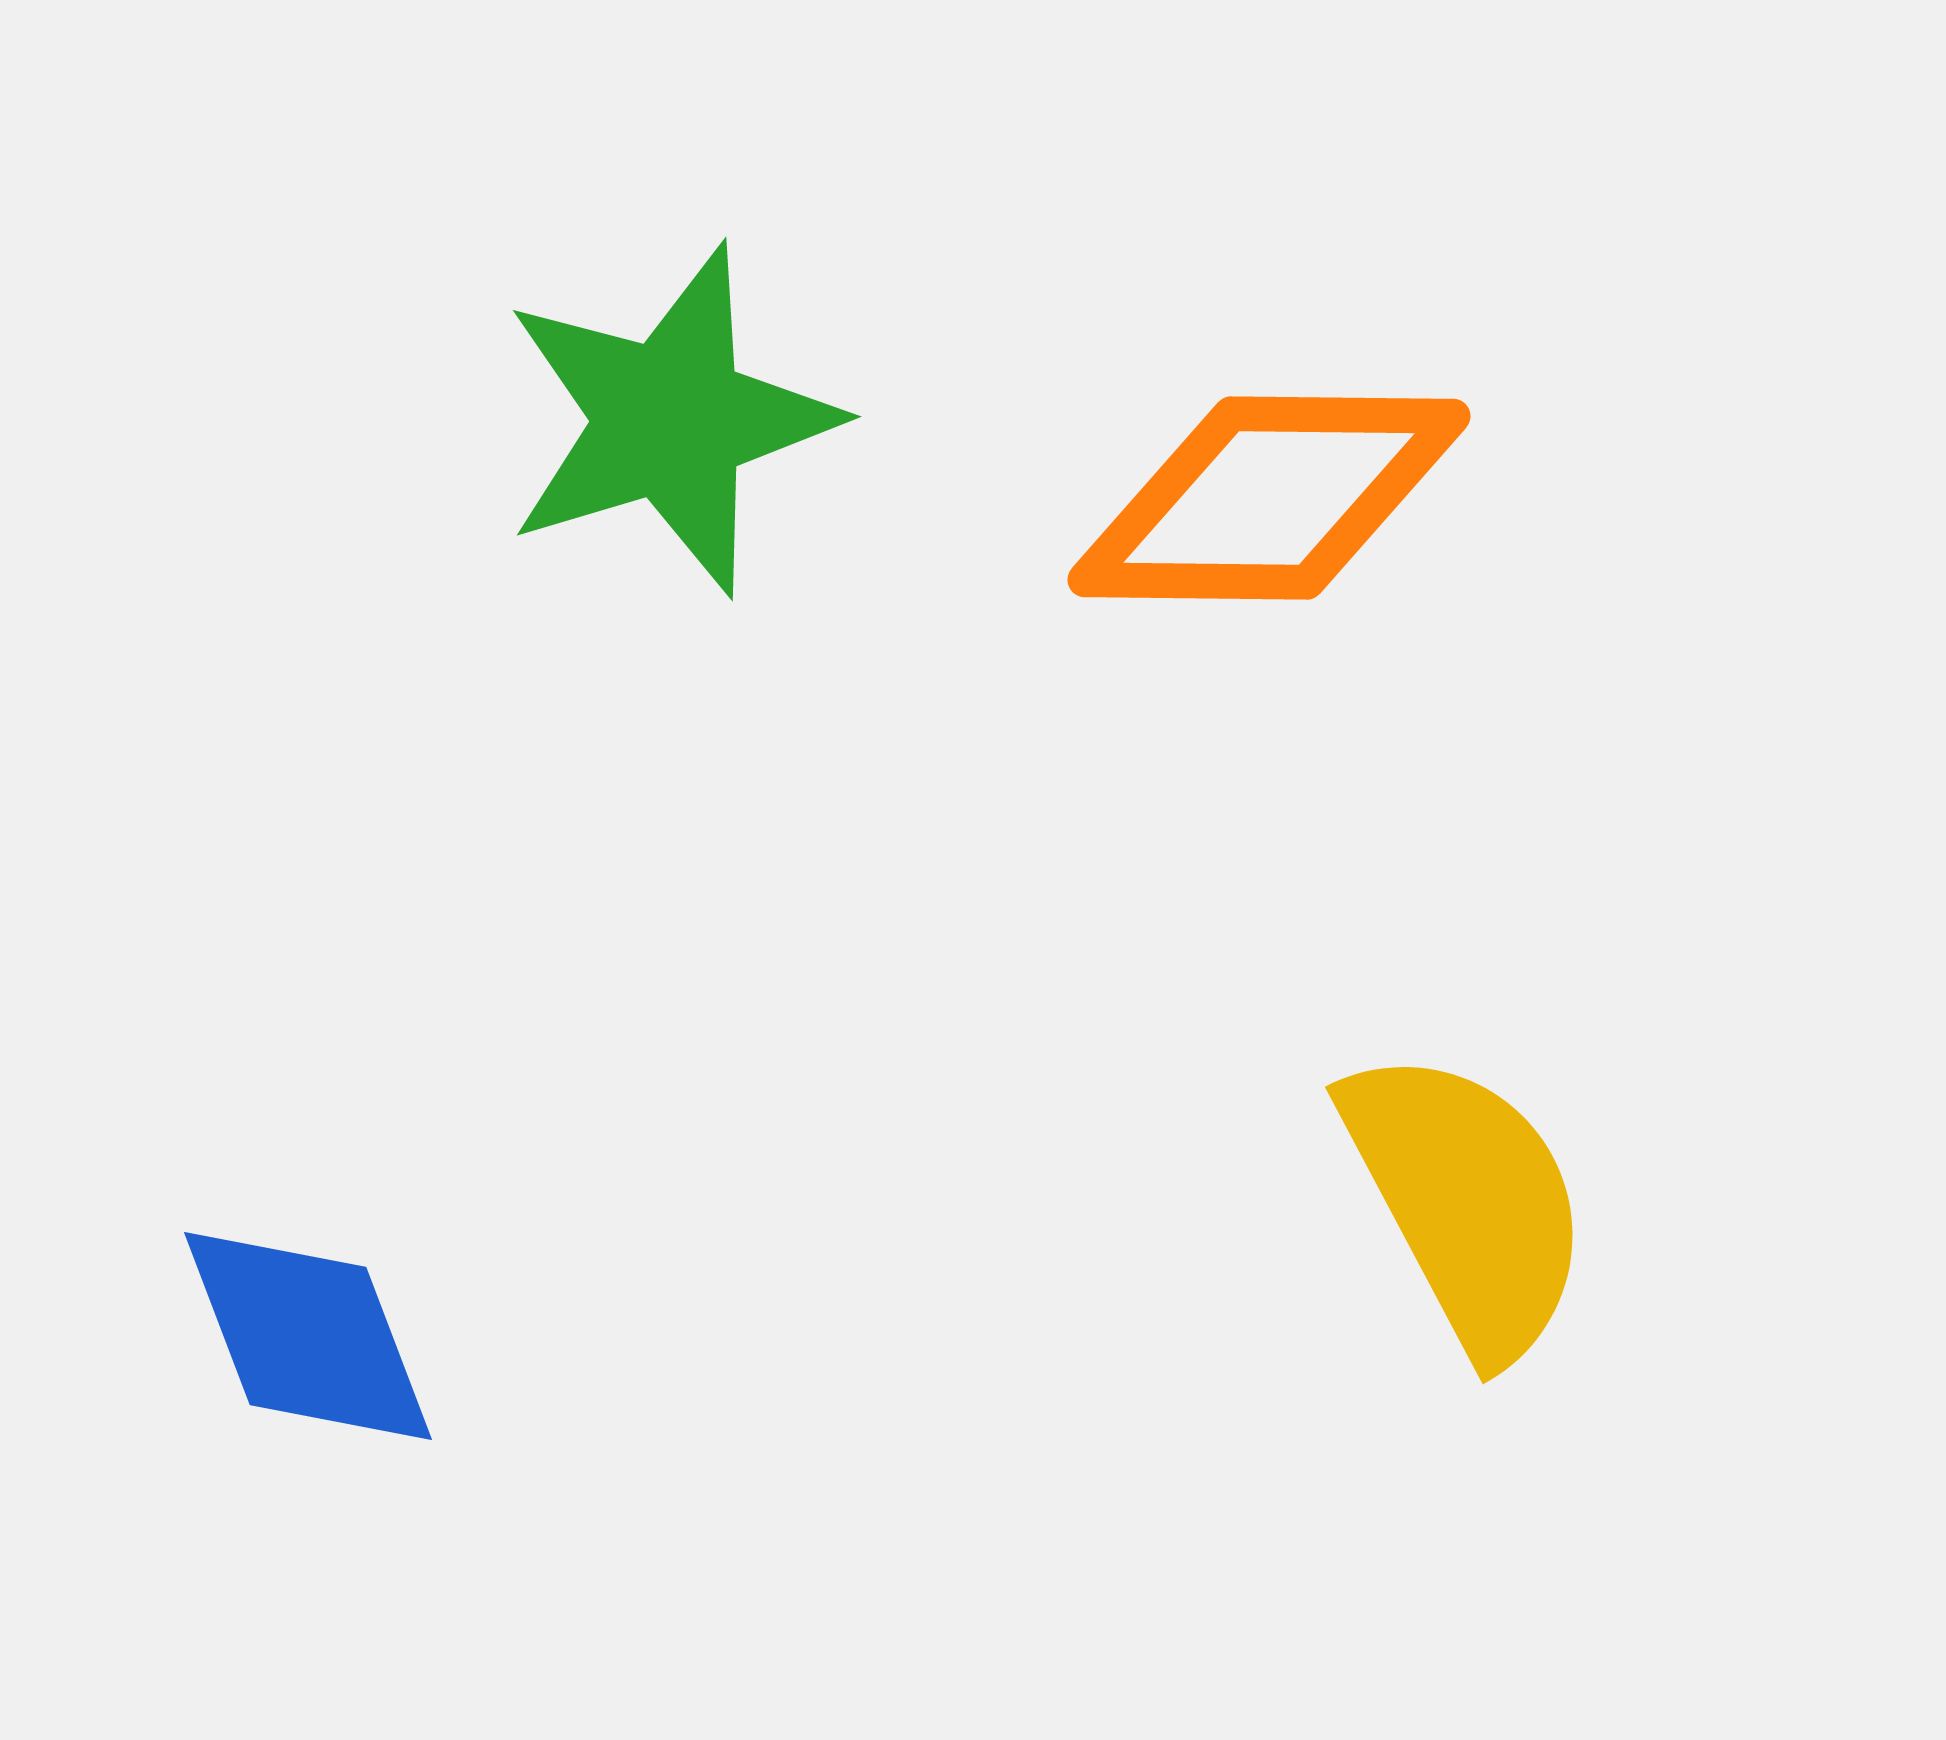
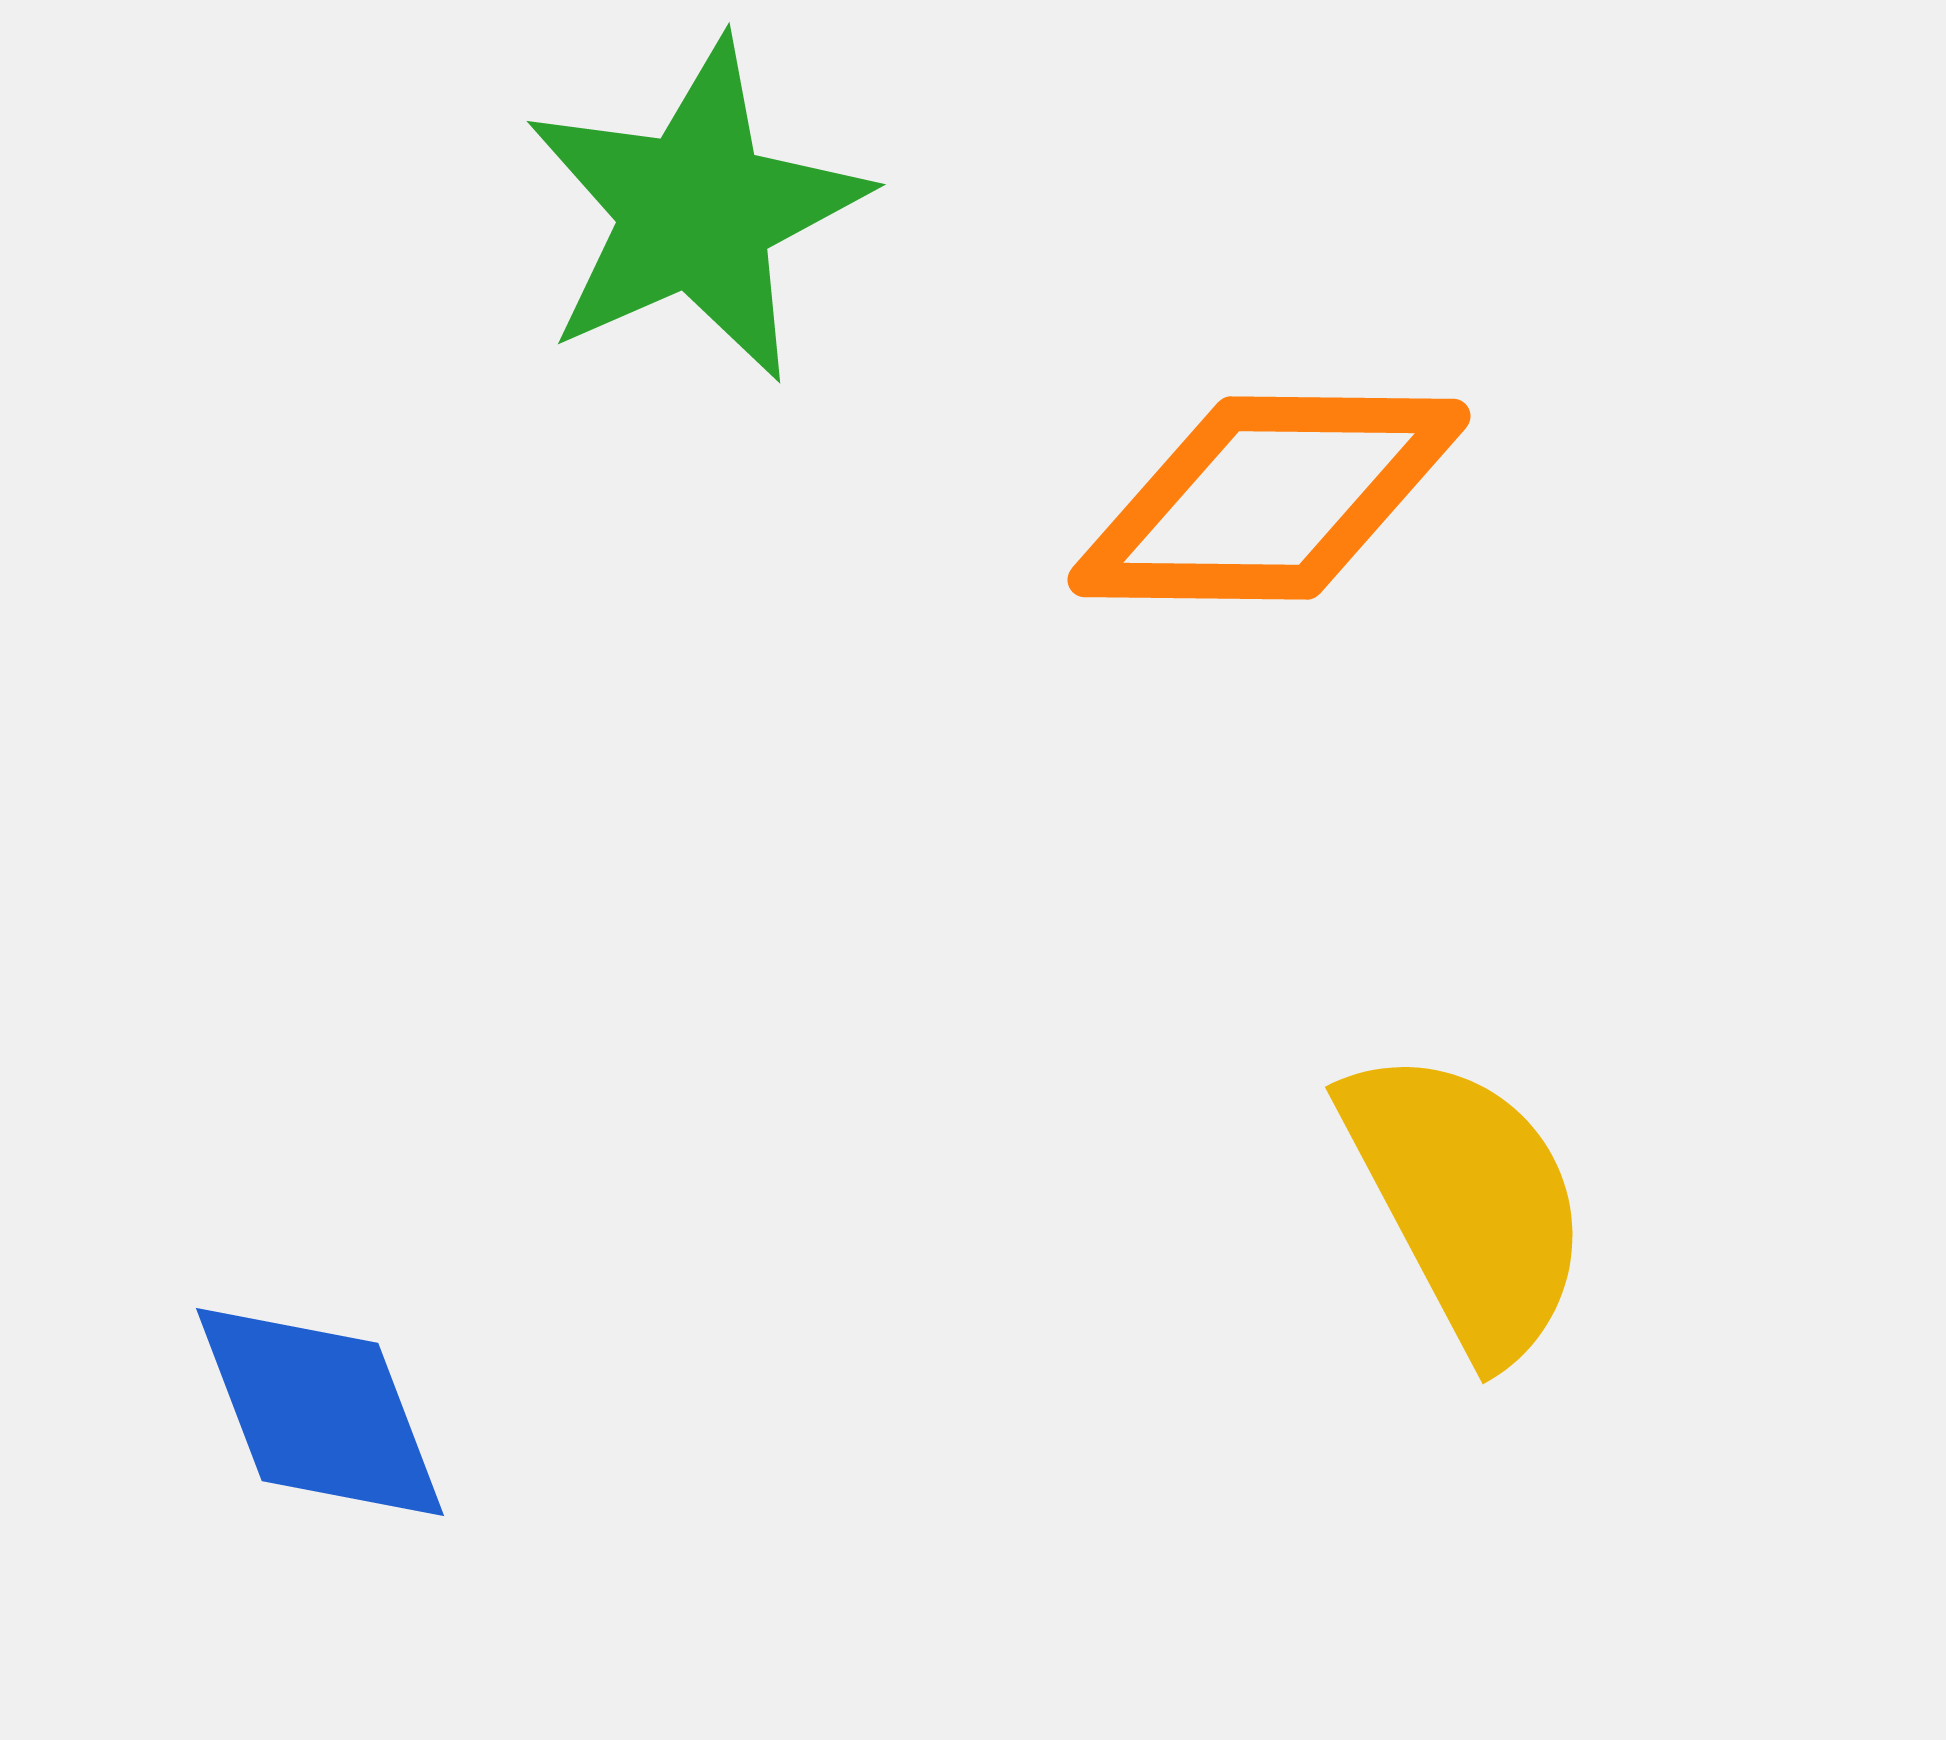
green star: moved 26 px right, 209 px up; rotated 7 degrees counterclockwise
blue diamond: moved 12 px right, 76 px down
